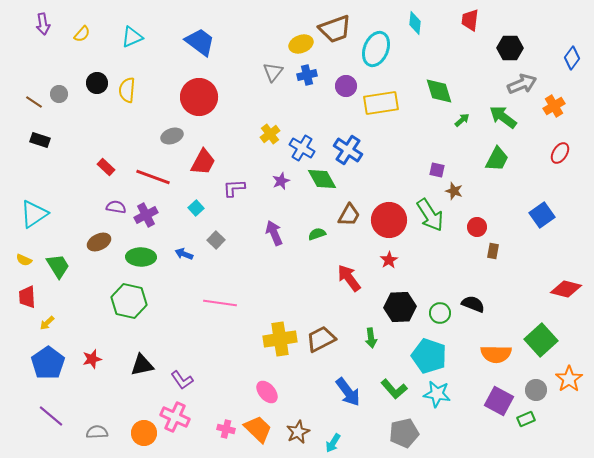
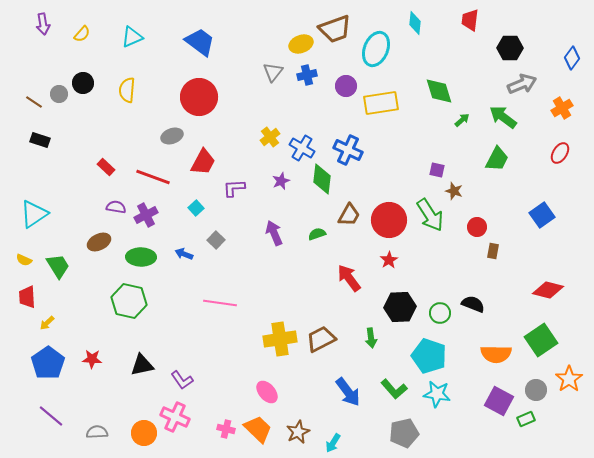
black circle at (97, 83): moved 14 px left
orange cross at (554, 106): moved 8 px right, 2 px down
yellow cross at (270, 134): moved 3 px down
blue cross at (348, 150): rotated 8 degrees counterclockwise
green diamond at (322, 179): rotated 36 degrees clockwise
red diamond at (566, 289): moved 18 px left, 1 px down
green square at (541, 340): rotated 8 degrees clockwise
red star at (92, 359): rotated 18 degrees clockwise
